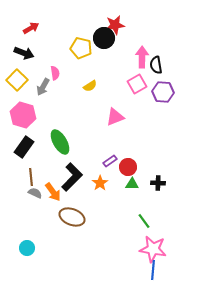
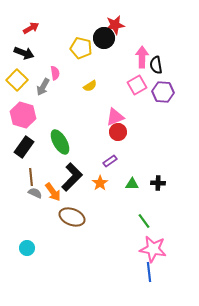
pink square: moved 1 px down
red circle: moved 10 px left, 35 px up
blue line: moved 4 px left, 2 px down; rotated 12 degrees counterclockwise
